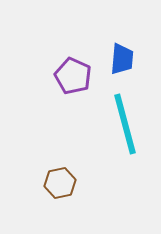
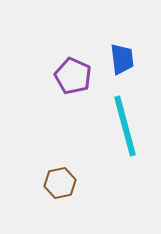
blue trapezoid: rotated 12 degrees counterclockwise
cyan line: moved 2 px down
